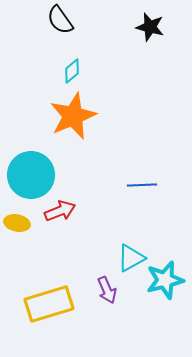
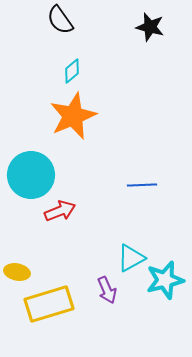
yellow ellipse: moved 49 px down
